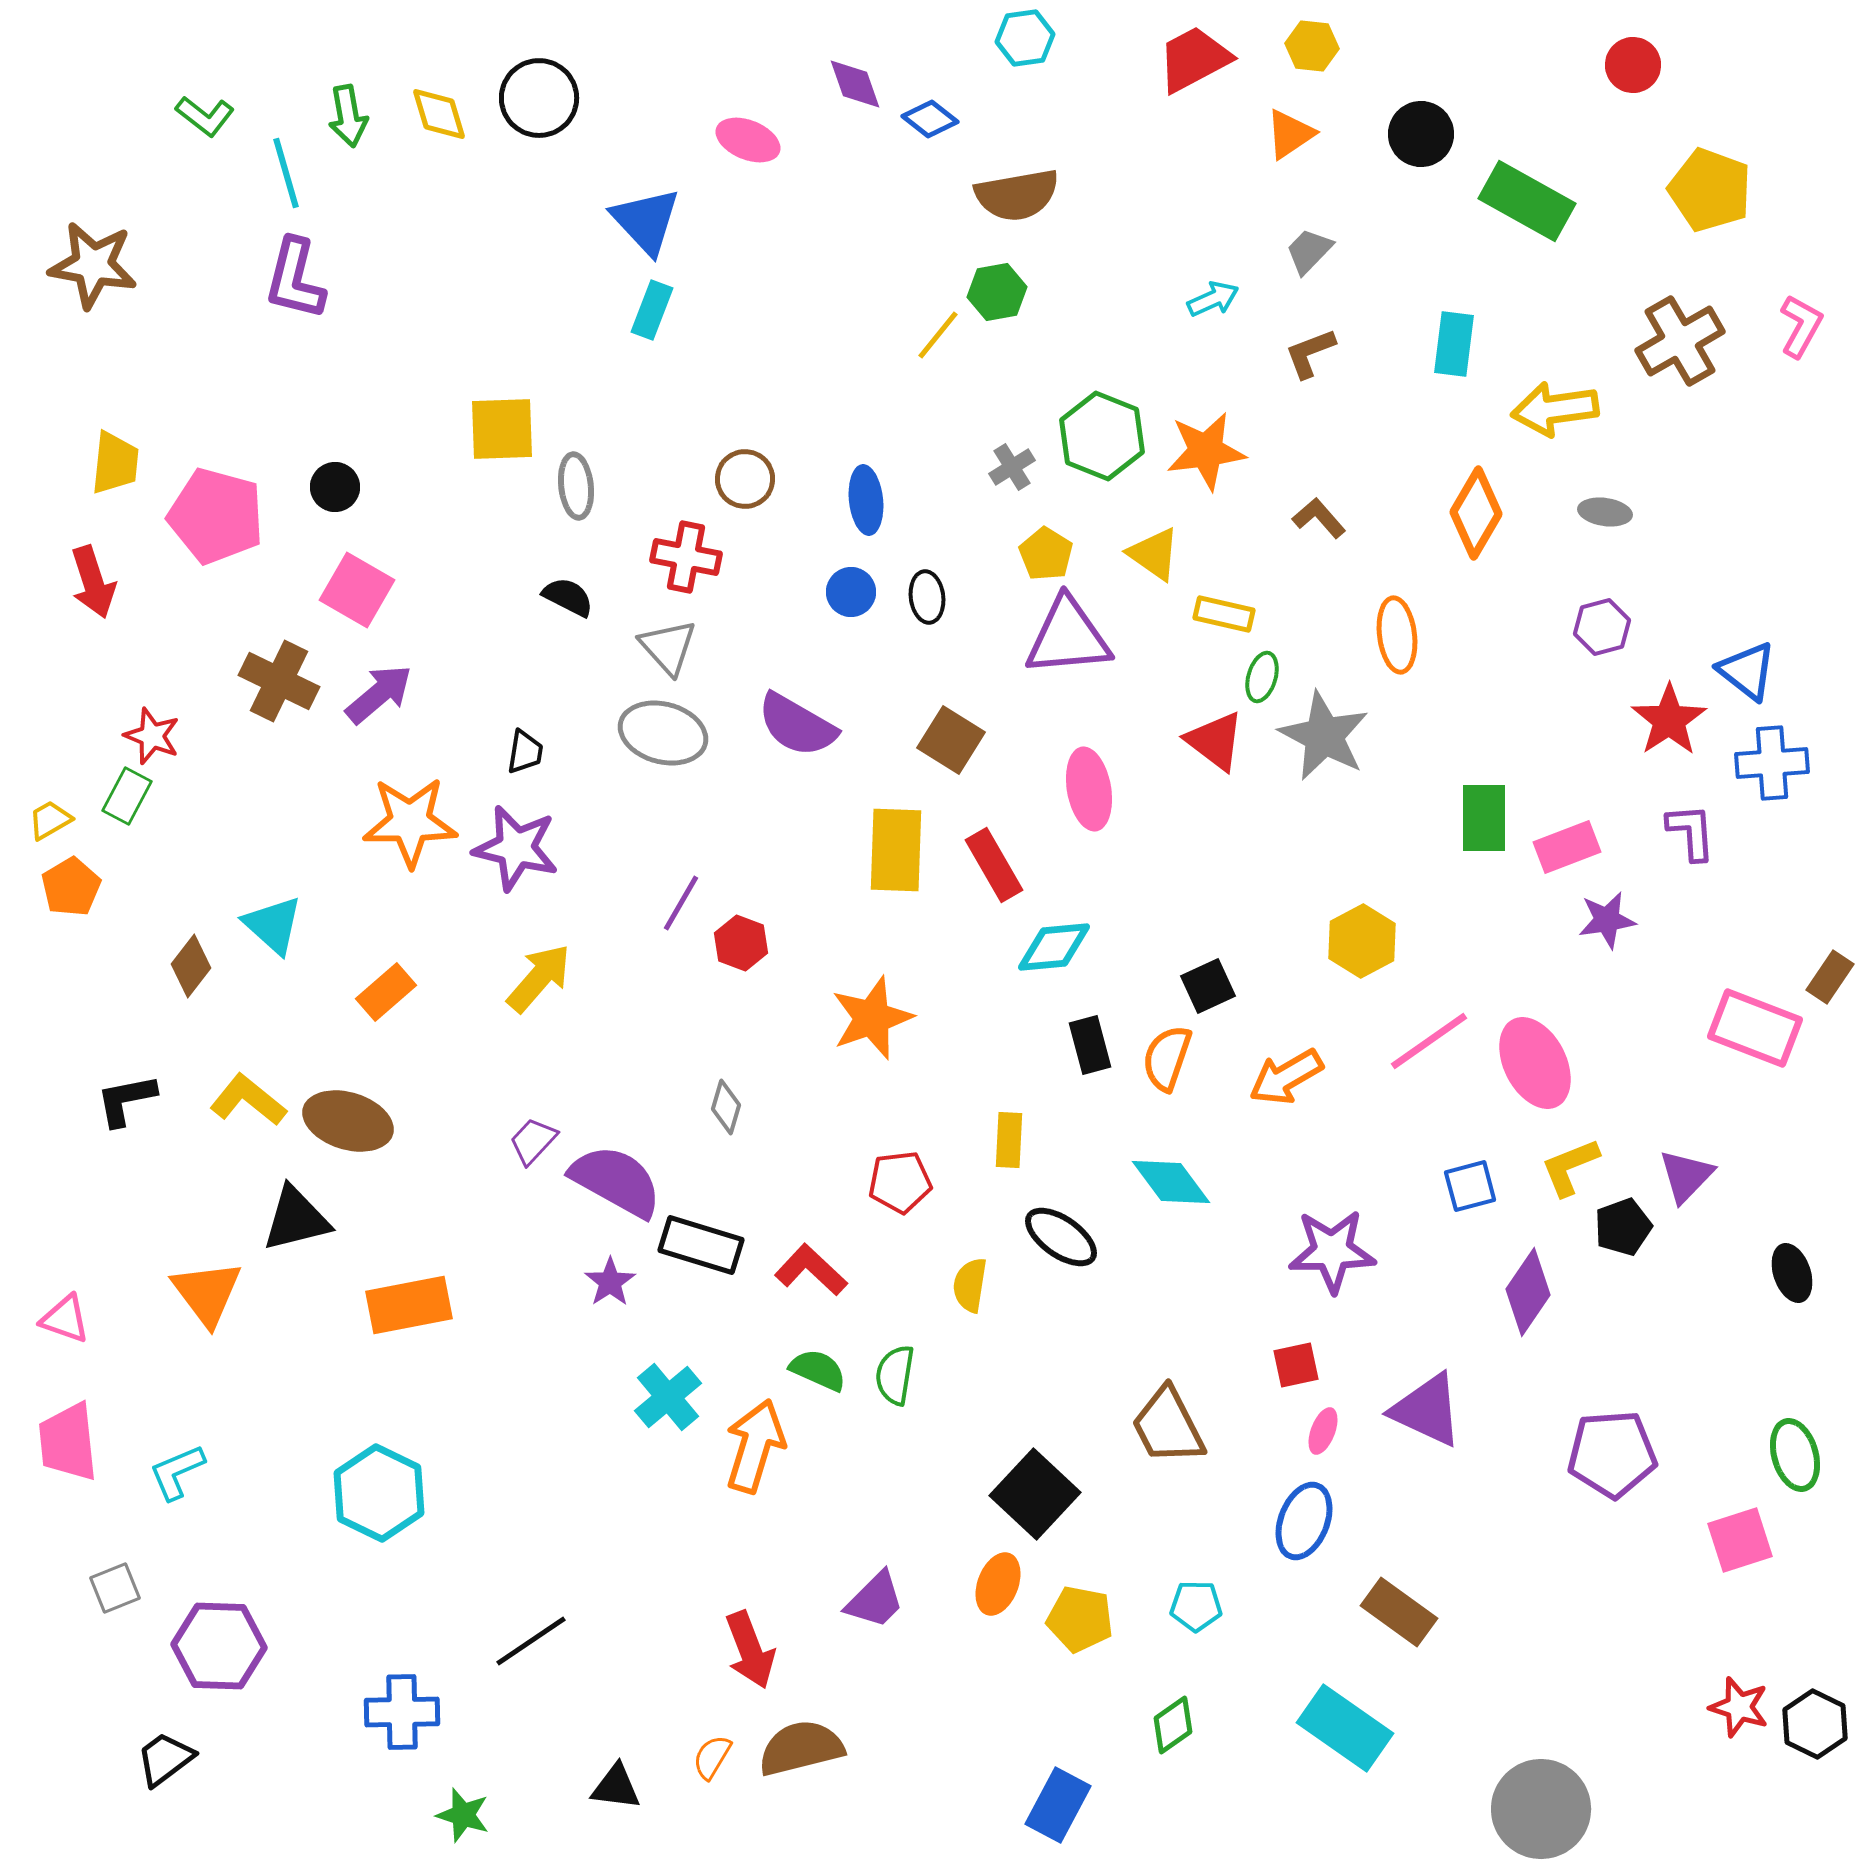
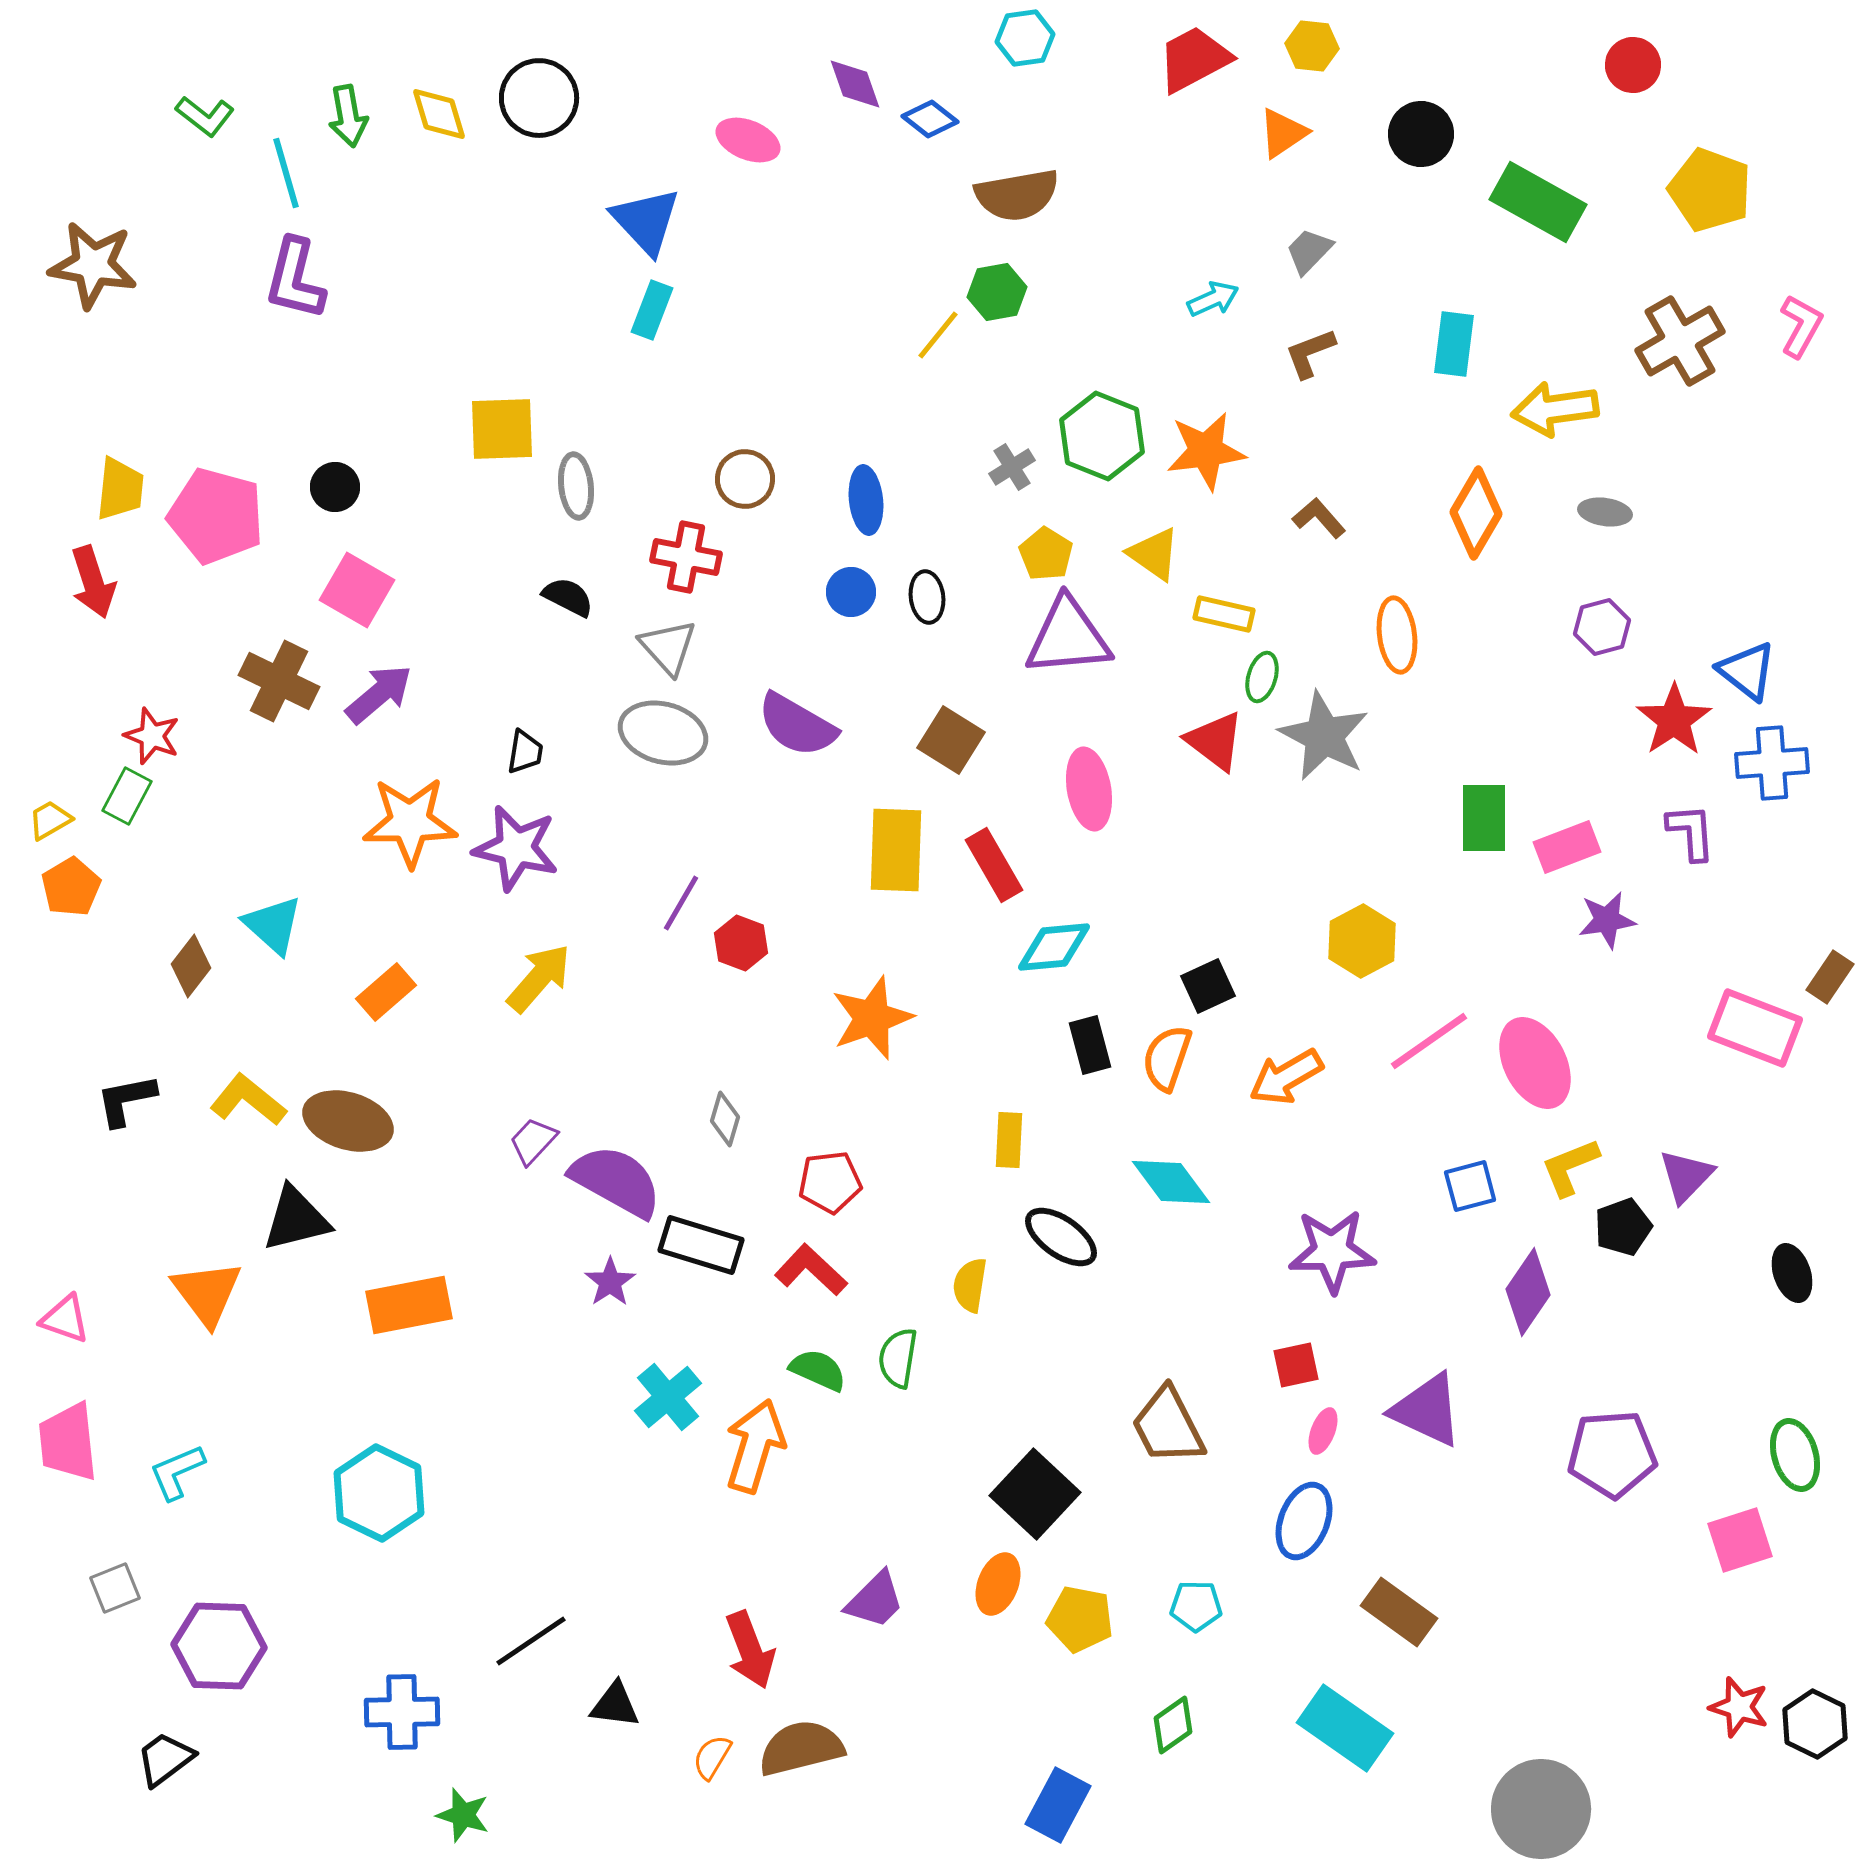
orange triangle at (1290, 134): moved 7 px left, 1 px up
green rectangle at (1527, 201): moved 11 px right, 1 px down
yellow trapezoid at (115, 463): moved 5 px right, 26 px down
red star at (1669, 720): moved 5 px right
gray diamond at (726, 1107): moved 1 px left, 12 px down
red pentagon at (900, 1182): moved 70 px left
green semicircle at (895, 1375): moved 3 px right, 17 px up
black triangle at (616, 1787): moved 1 px left, 82 px up
